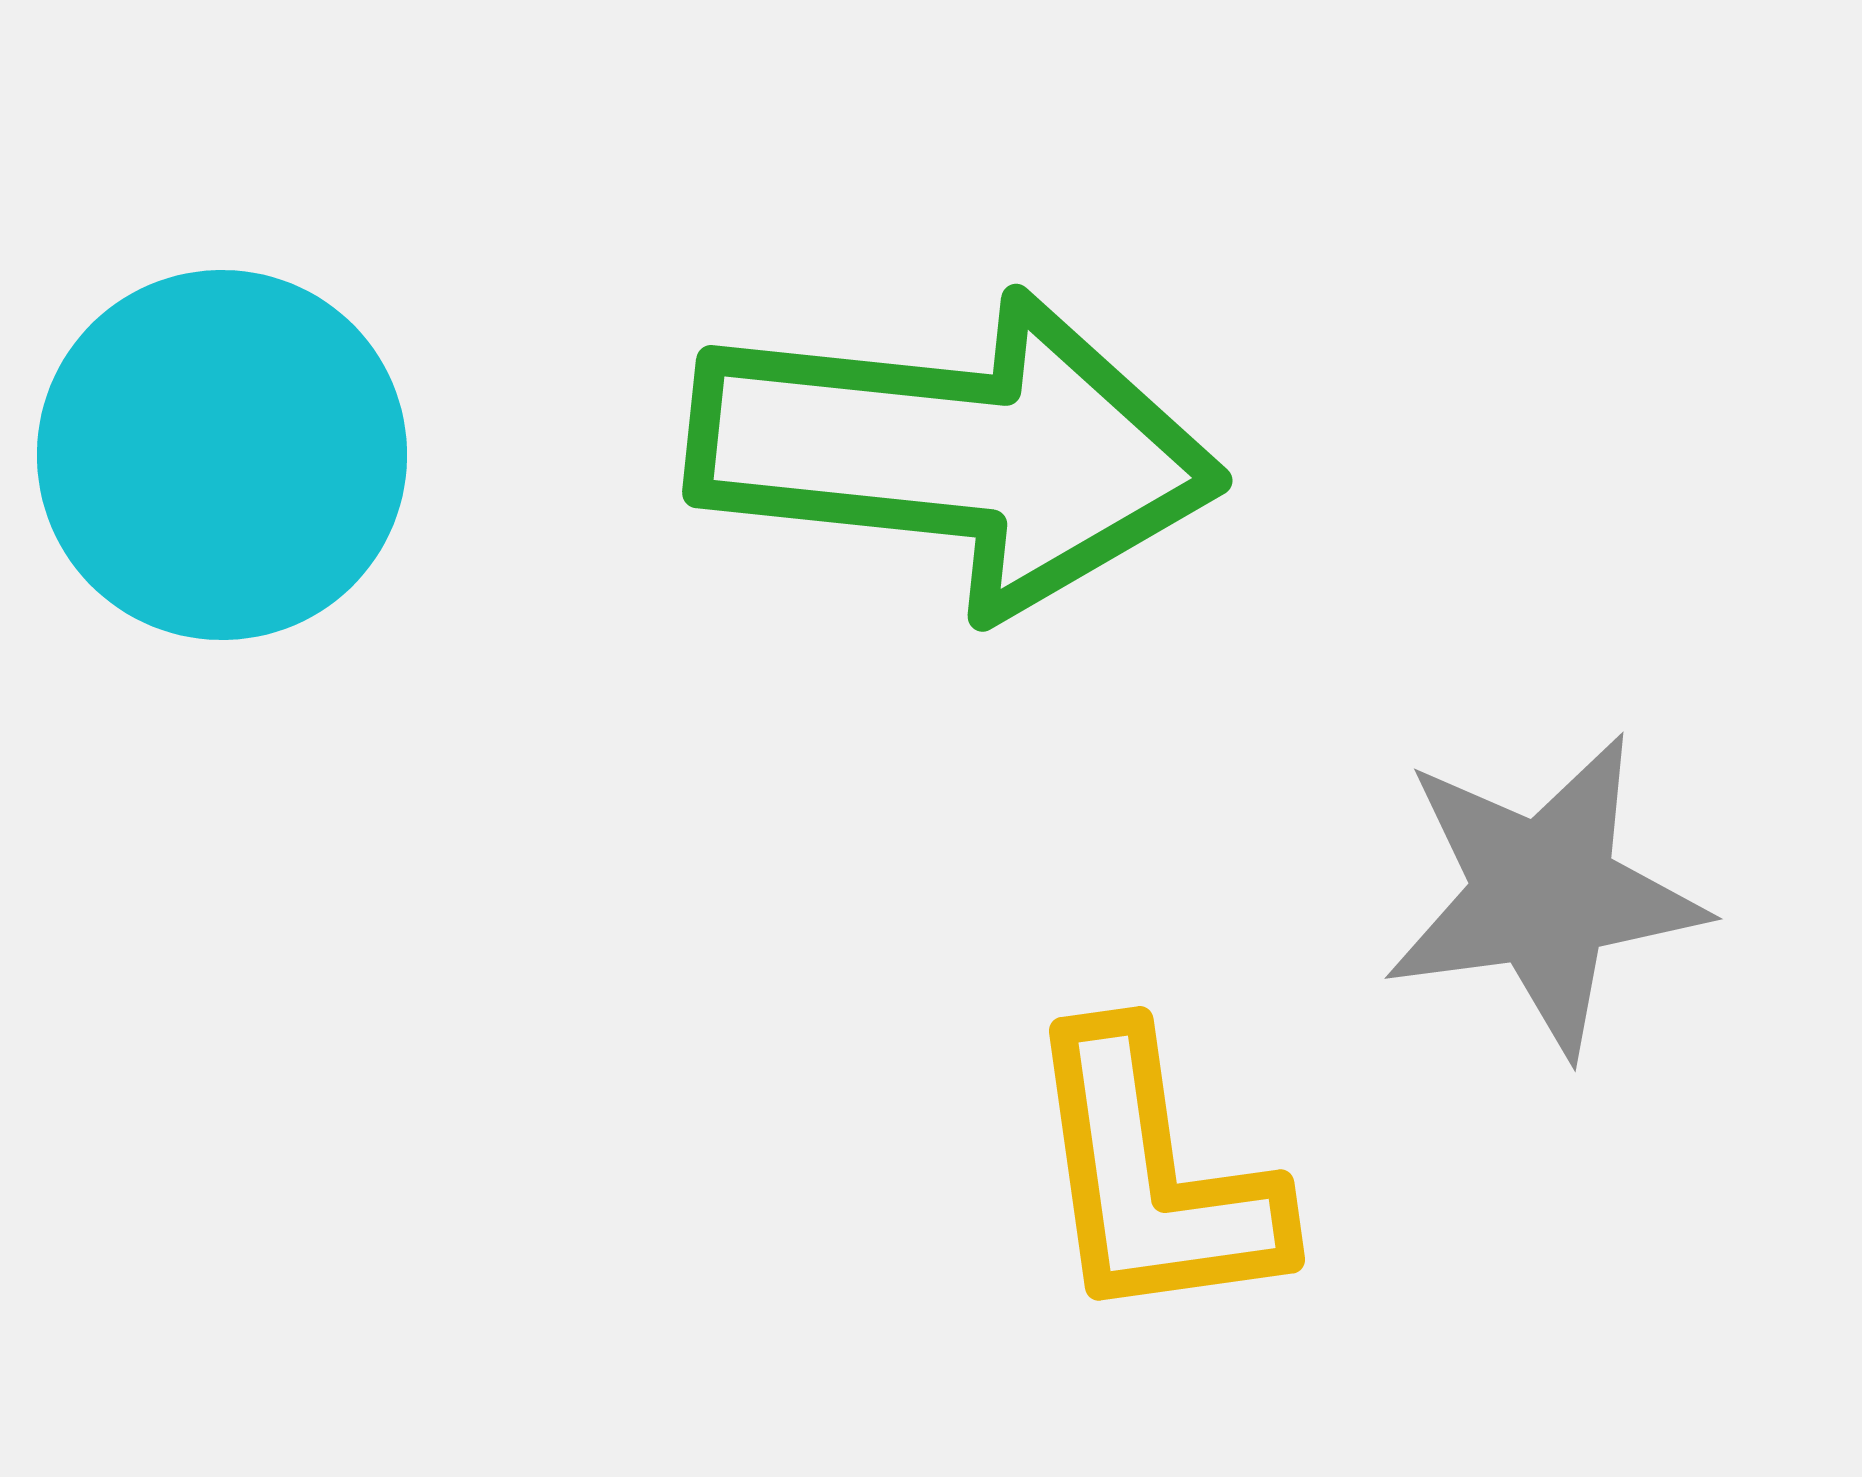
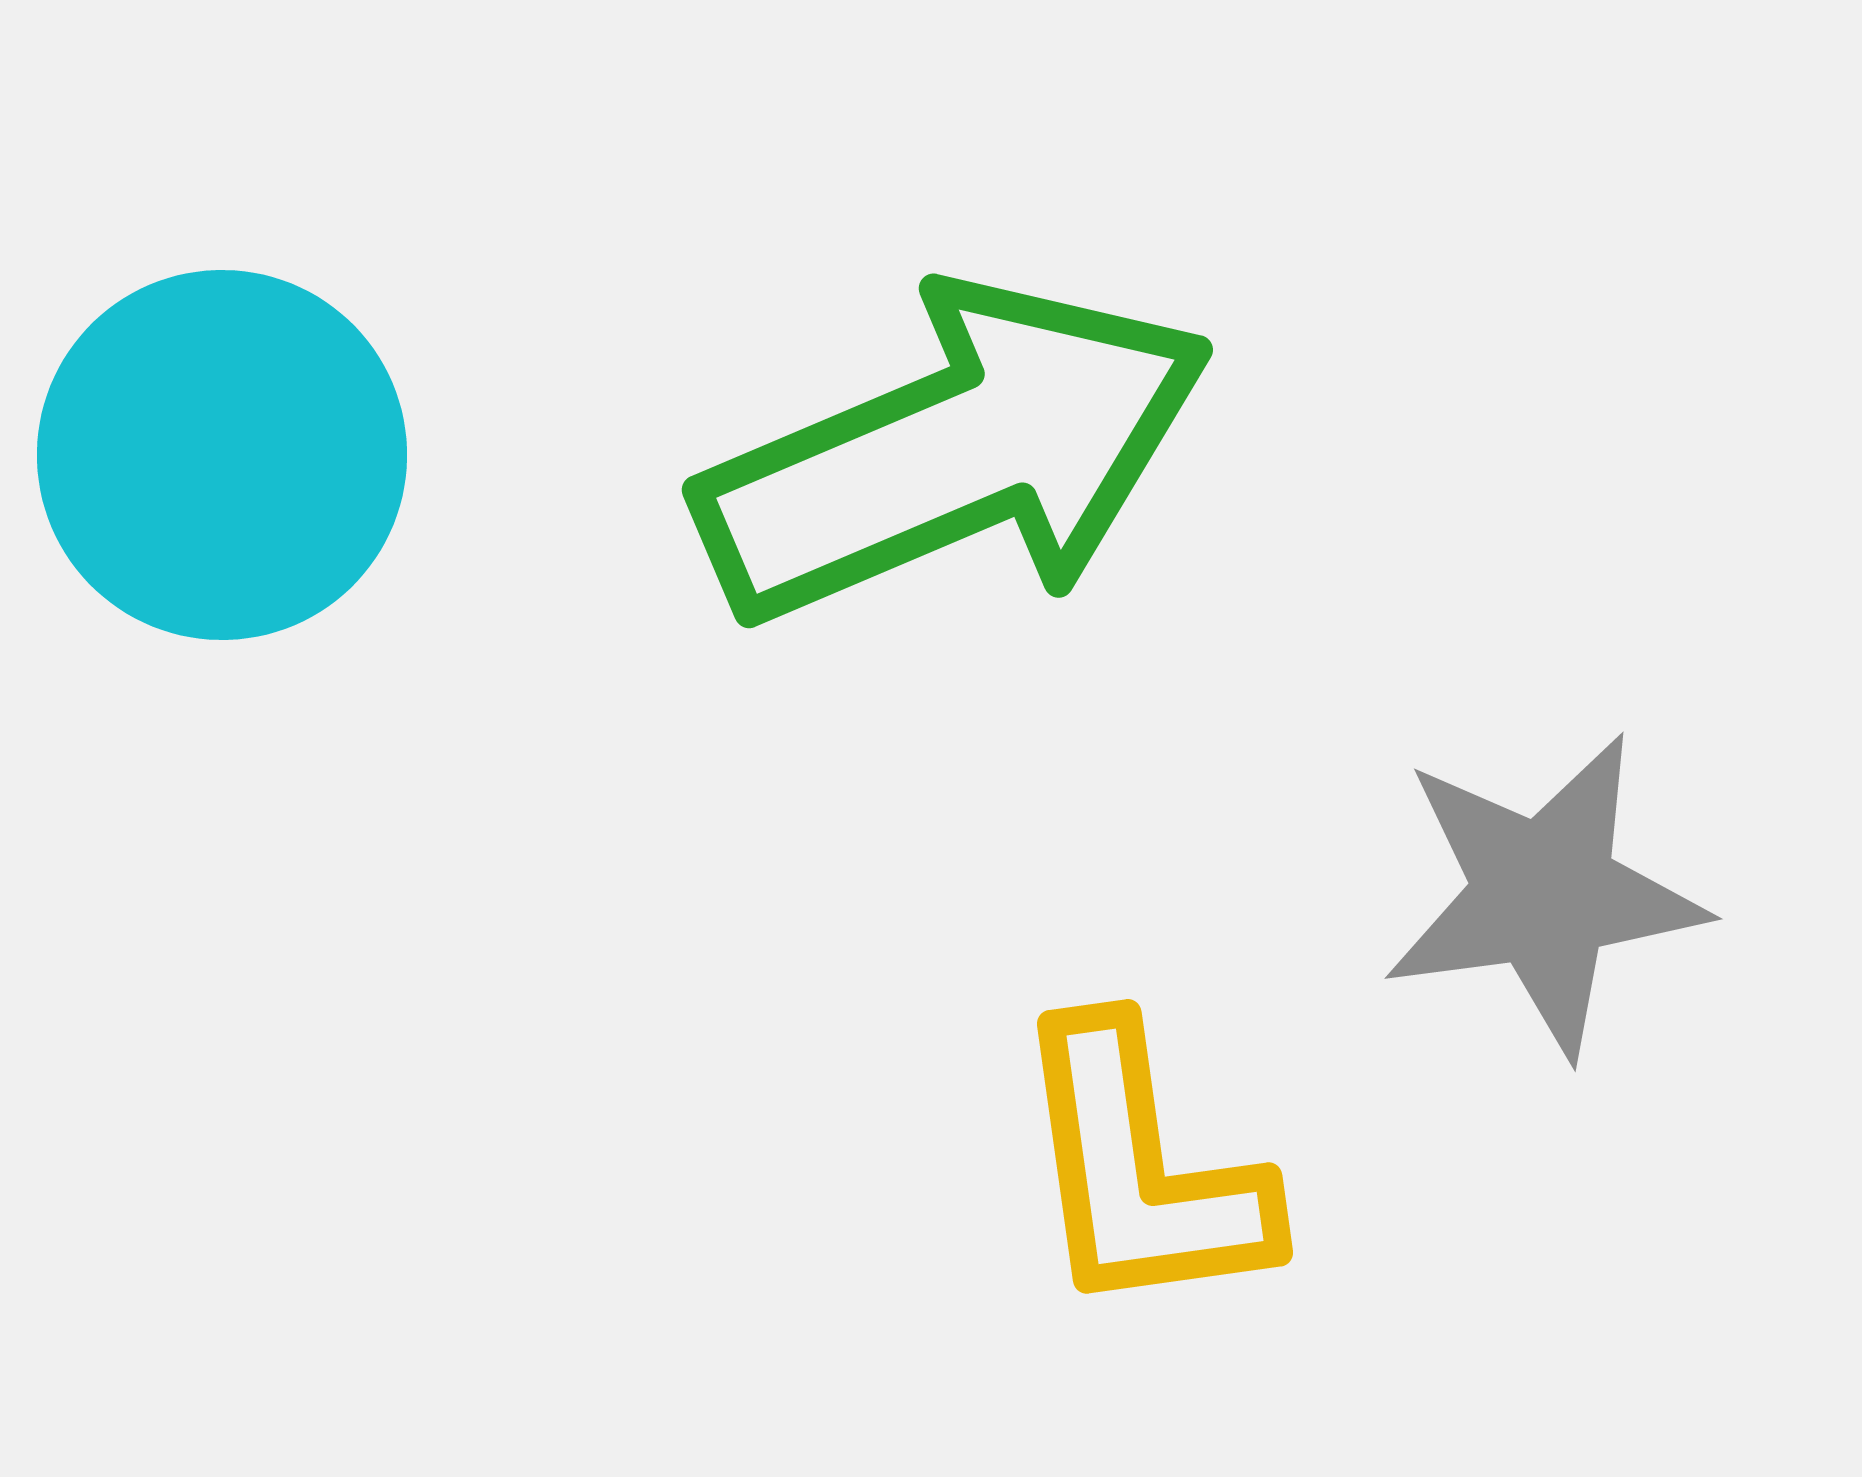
green arrow: rotated 29 degrees counterclockwise
yellow L-shape: moved 12 px left, 7 px up
